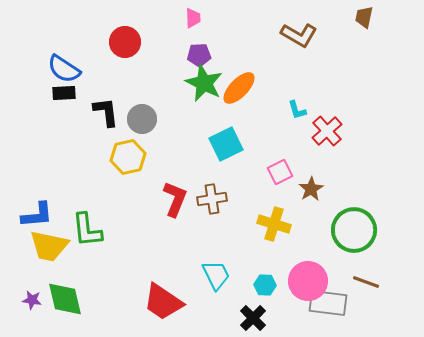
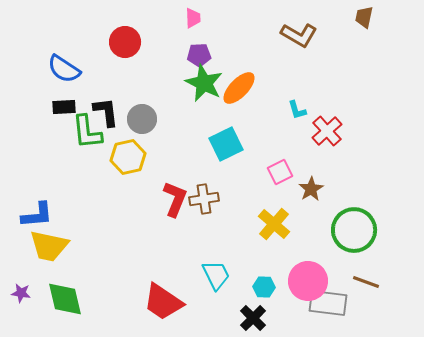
black rectangle: moved 14 px down
brown cross: moved 8 px left
yellow cross: rotated 24 degrees clockwise
green L-shape: moved 98 px up
cyan hexagon: moved 1 px left, 2 px down
purple star: moved 11 px left, 7 px up
